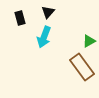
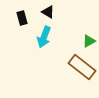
black triangle: rotated 40 degrees counterclockwise
black rectangle: moved 2 px right
brown rectangle: rotated 16 degrees counterclockwise
